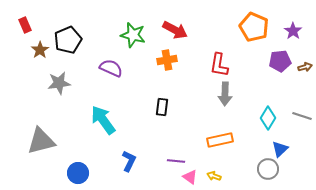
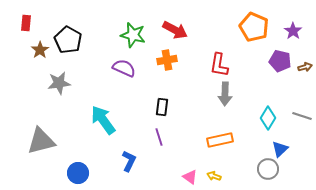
red rectangle: moved 1 px right, 2 px up; rotated 28 degrees clockwise
black pentagon: rotated 20 degrees counterclockwise
purple pentagon: rotated 20 degrees clockwise
purple semicircle: moved 13 px right
purple line: moved 17 px left, 24 px up; rotated 66 degrees clockwise
